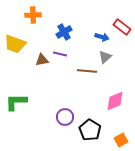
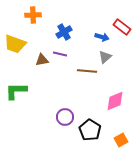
green L-shape: moved 11 px up
